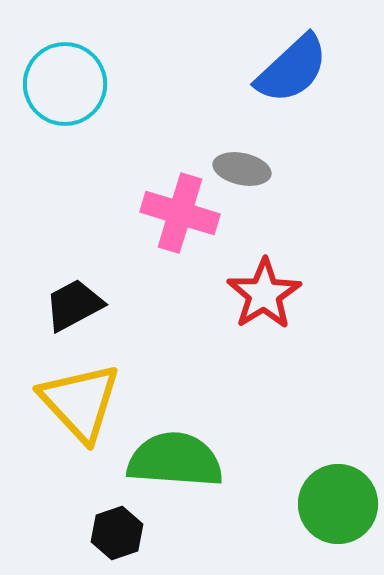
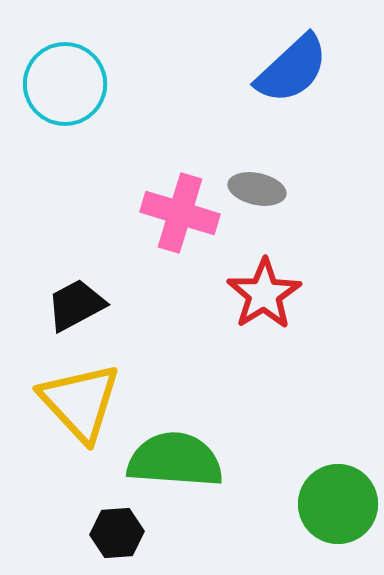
gray ellipse: moved 15 px right, 20 px down
black trapezoid: moved 2 px right
black hexagon: rotated 15 degrees clockwise
